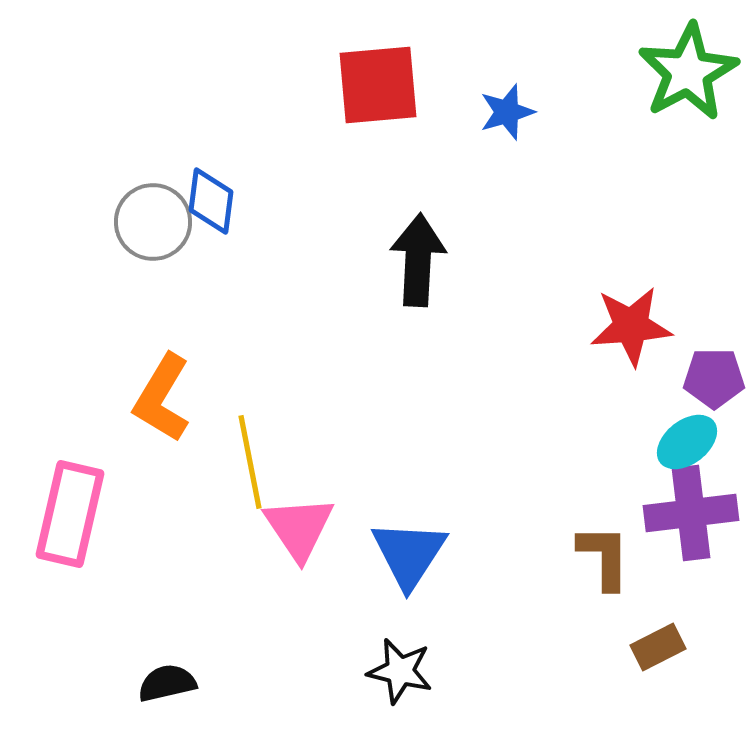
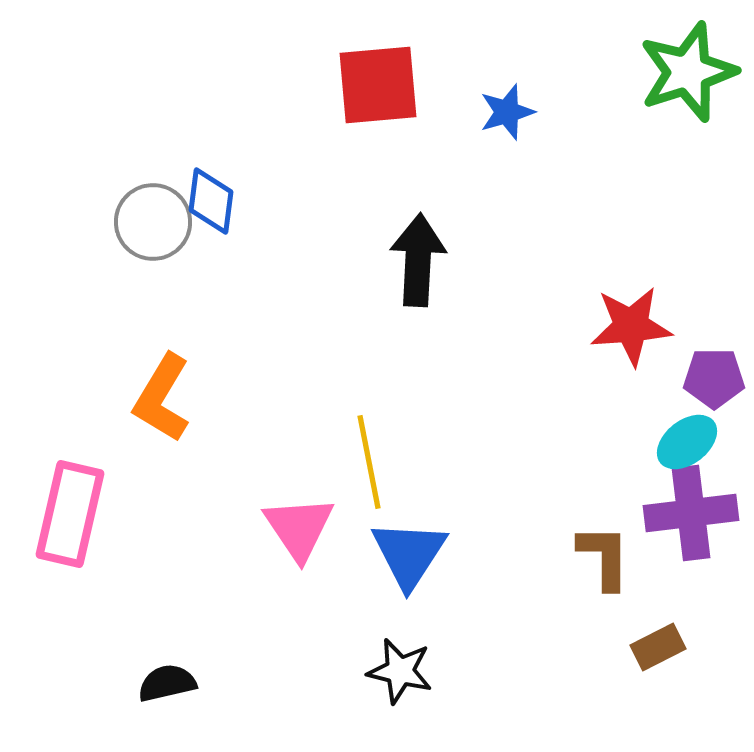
green star: rotated 10 degrees clockwise
yellow line: moved 119 px right
